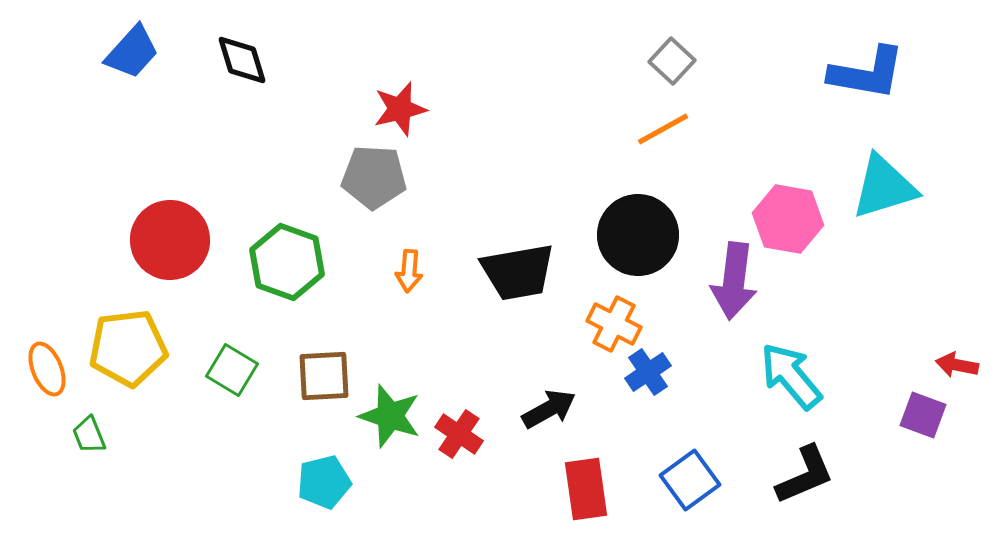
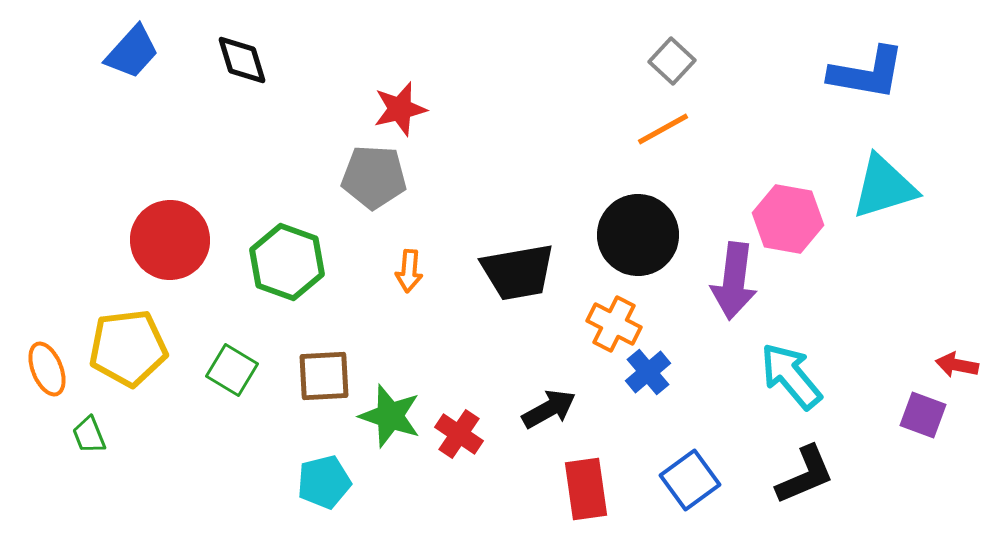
blue cross: rotated 6 degrees counterclockwise
